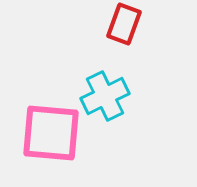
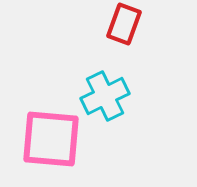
pink square: moved 6 px down
